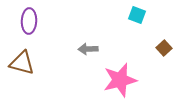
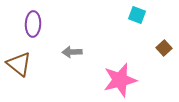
purple ellipse: moved 4 px right, 3 px down
gray arrow: moved 16 px left, 3 px down
brown triangle: moved 3 px left, 1 px down; rotated 24 degrees clockwise
